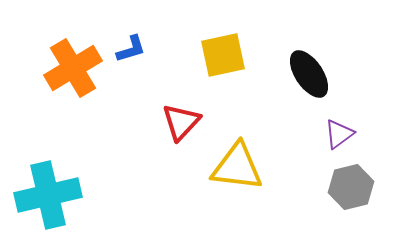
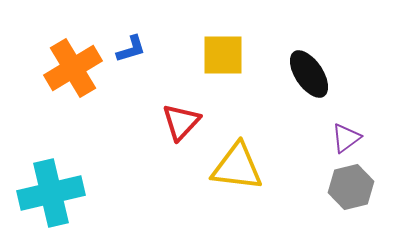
yellow square: rotated 12 degrees clockwise
purple triangle: moved 7 px right, 4 px down
cyan cross: moved 3 px right, 2 px up
